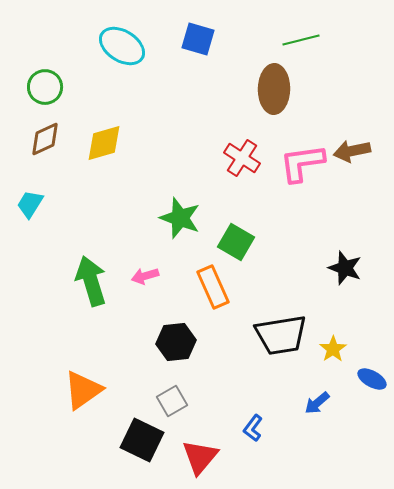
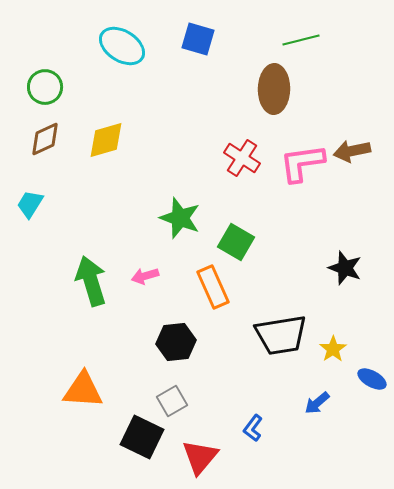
yellow diamond: moved 2 px right, 3 px up
orange triangle: rotated 39 degrees clockwise
black square: moved 3 px up
